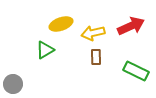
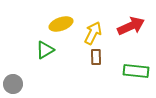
yellow arrow: rotated 130 degrees clockwise
green rectangle: rotated 20 degrees counterclockwise
